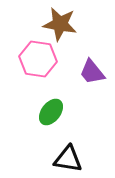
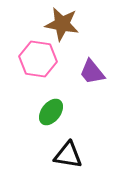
brown star: moved 2 px right
black triangle: moved 4 px up
